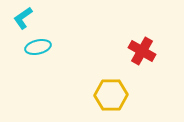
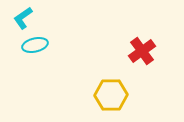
cyan ellipse: moved 3 px left, 2 px up
red cross: rotated 24 degrees clockwise
